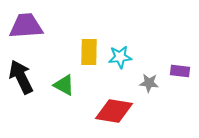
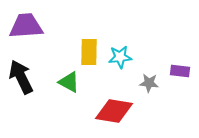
green triangle: moved 5 px right, 3 px up
